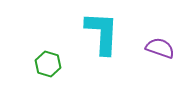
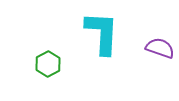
green hexagon: rotated 15 degrees clockwise
